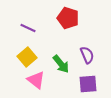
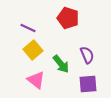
yellow square: moved 6 px right, 7 px up
